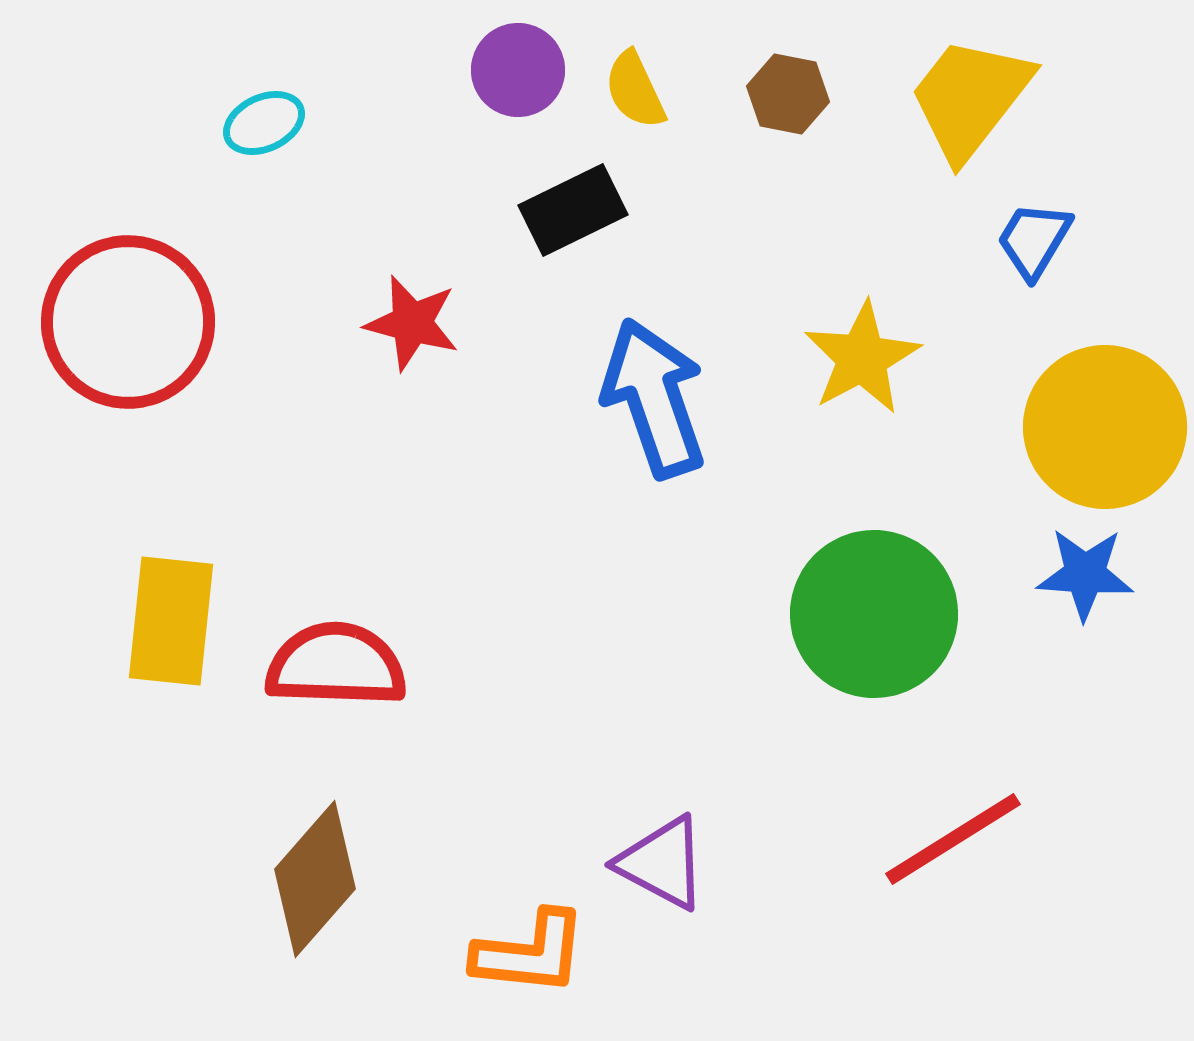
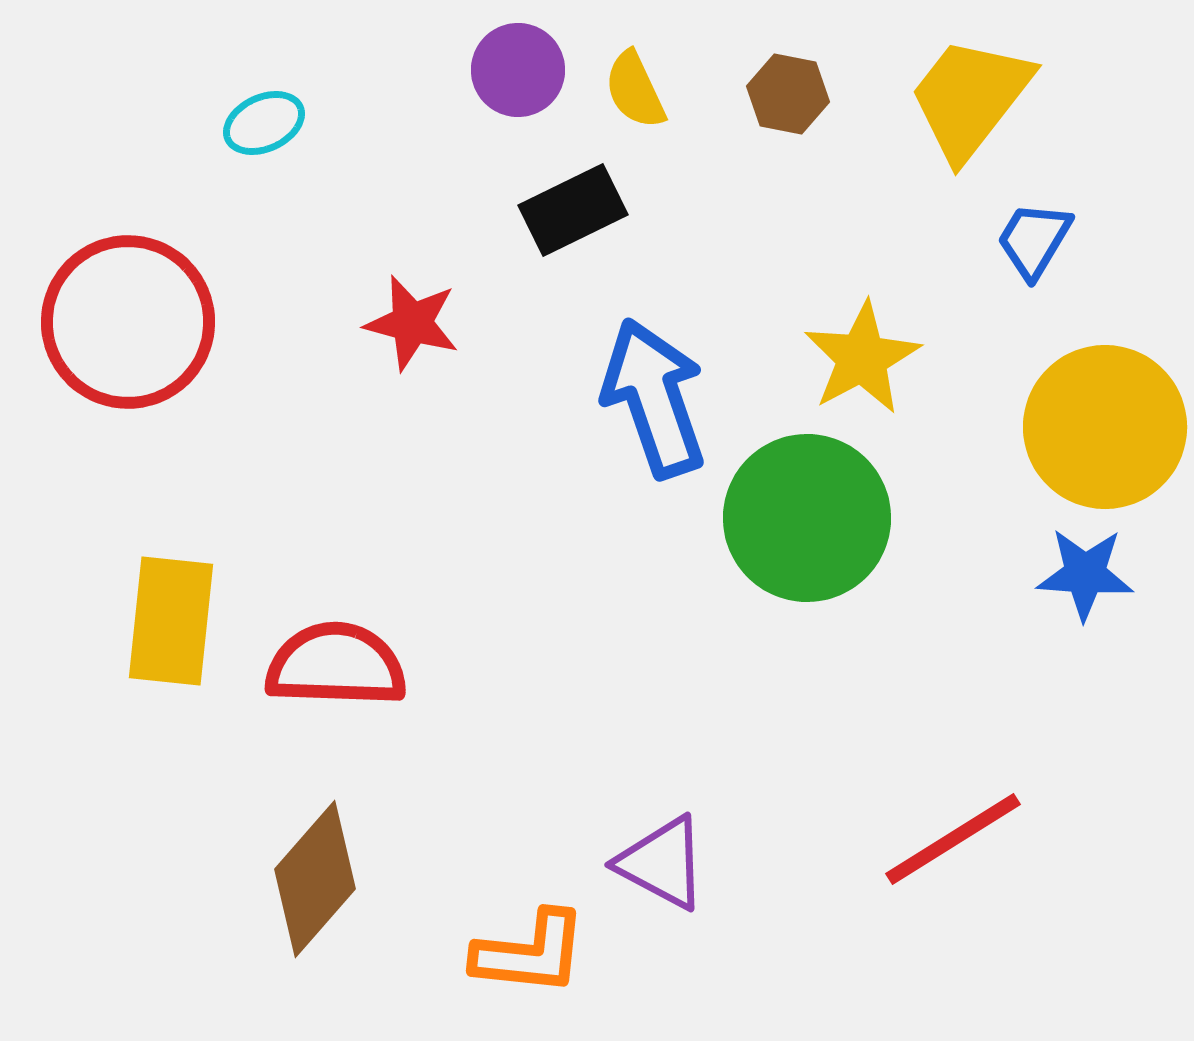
green circle: moved 67 px left, 96 px up
